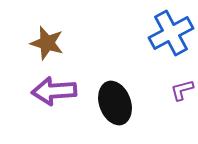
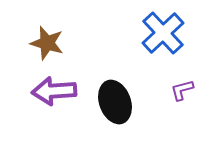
blue cross: moved 8 px left; rotated 15 degrees counterclockwise
black ellipse: moved 1 px up
